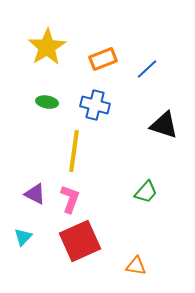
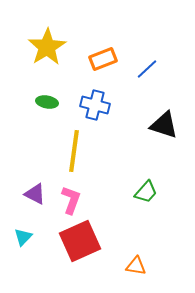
pink L-shape: moved 1 px right, 1 px down
